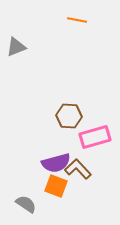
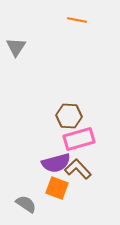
gray triangle: rotated 35 degrees counterclockwise
pink rectangle: moved 16 px left, 2 px down
orange square: moved 1 px right, 2 px down
